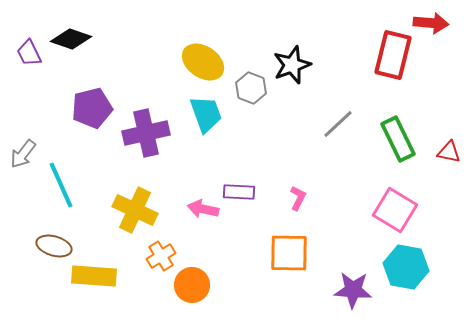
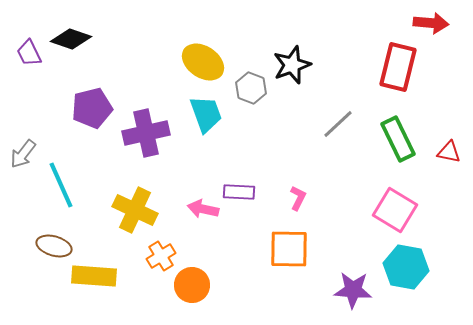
red rectangle: moved 5 px right, 12 px down
orange square: moved 4 px up
